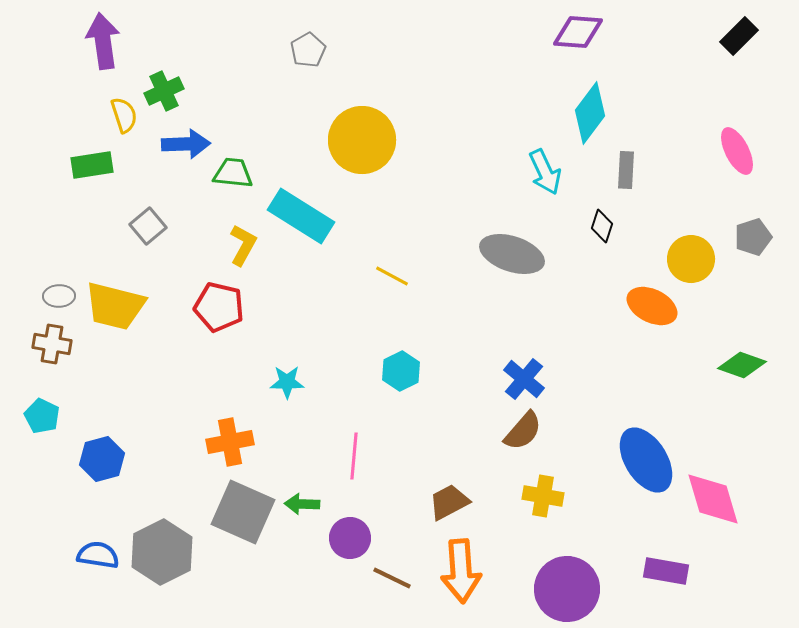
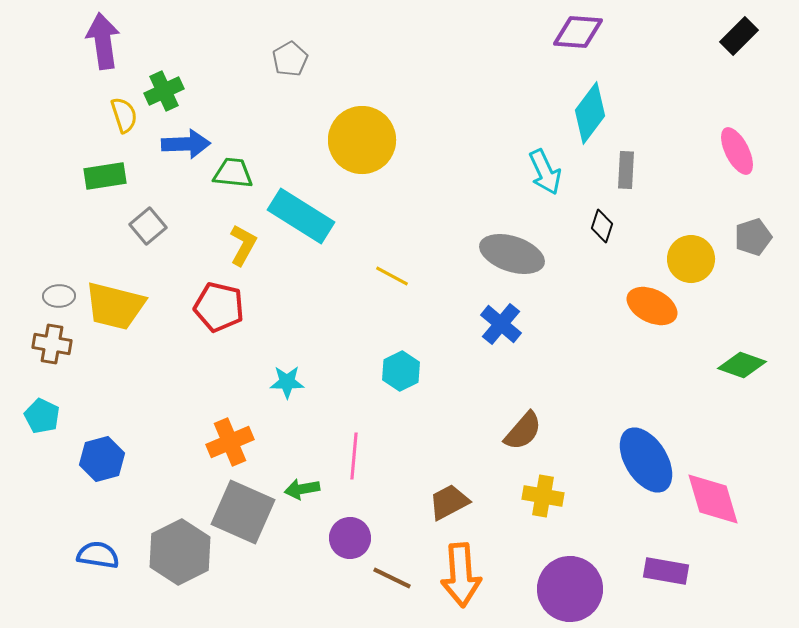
gray pentagon at (308, 50): moved 18 px left, 9 px down
green rectangle at (92, 165): moved 13 px right, 11 px down
blue cross at (524, 379): moved 23 px left, 55 px up
orange cross at (230, 442): rotated 12 degrees counterclockwise
green arrow at (302, 504): moved 15 px up; rotated 12 degrees counterclockwise
gray hexagon at (162, 552): moved 18 px right
orange arrow at (461, 571): moved 4 px down
purple circle at (567, 589): moved 3 px right
